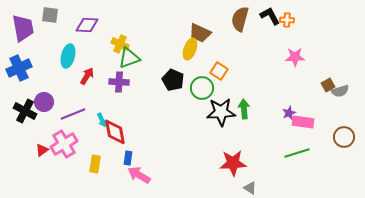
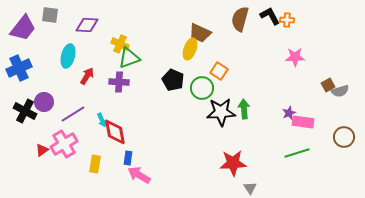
purple trapezoid: rotated 48 degrees clockwise
purple line: rotated 10 degrees counterclockwise
gray triangle: rotated 24 degrees clockwise
